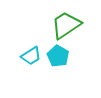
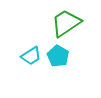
green trapezoid: moved 2 px up
